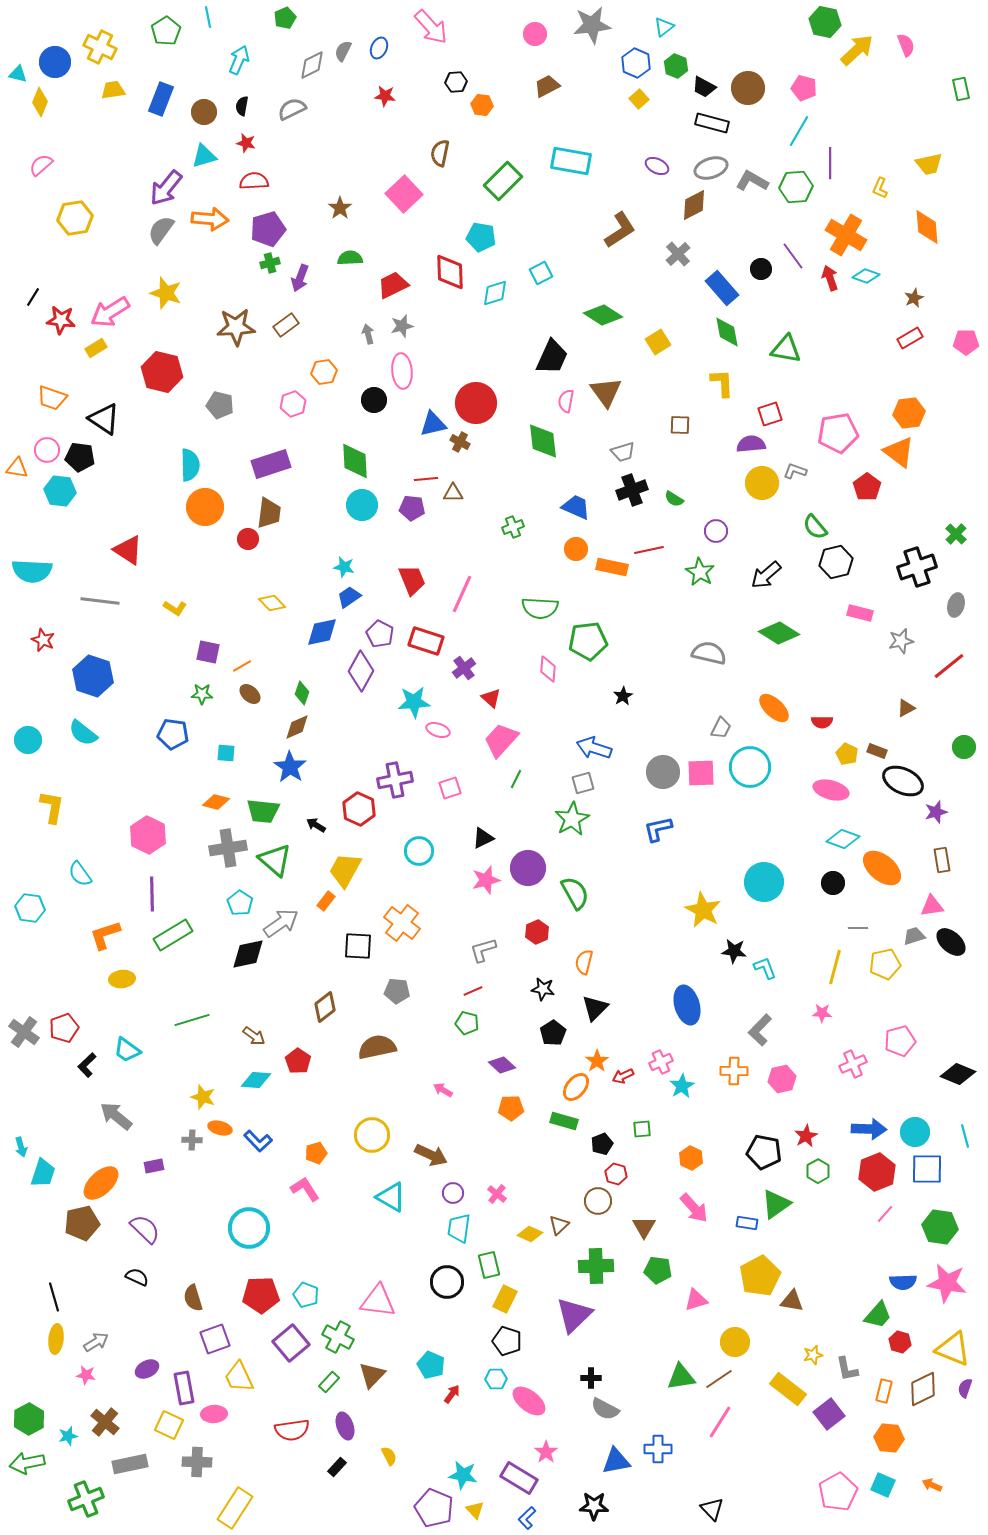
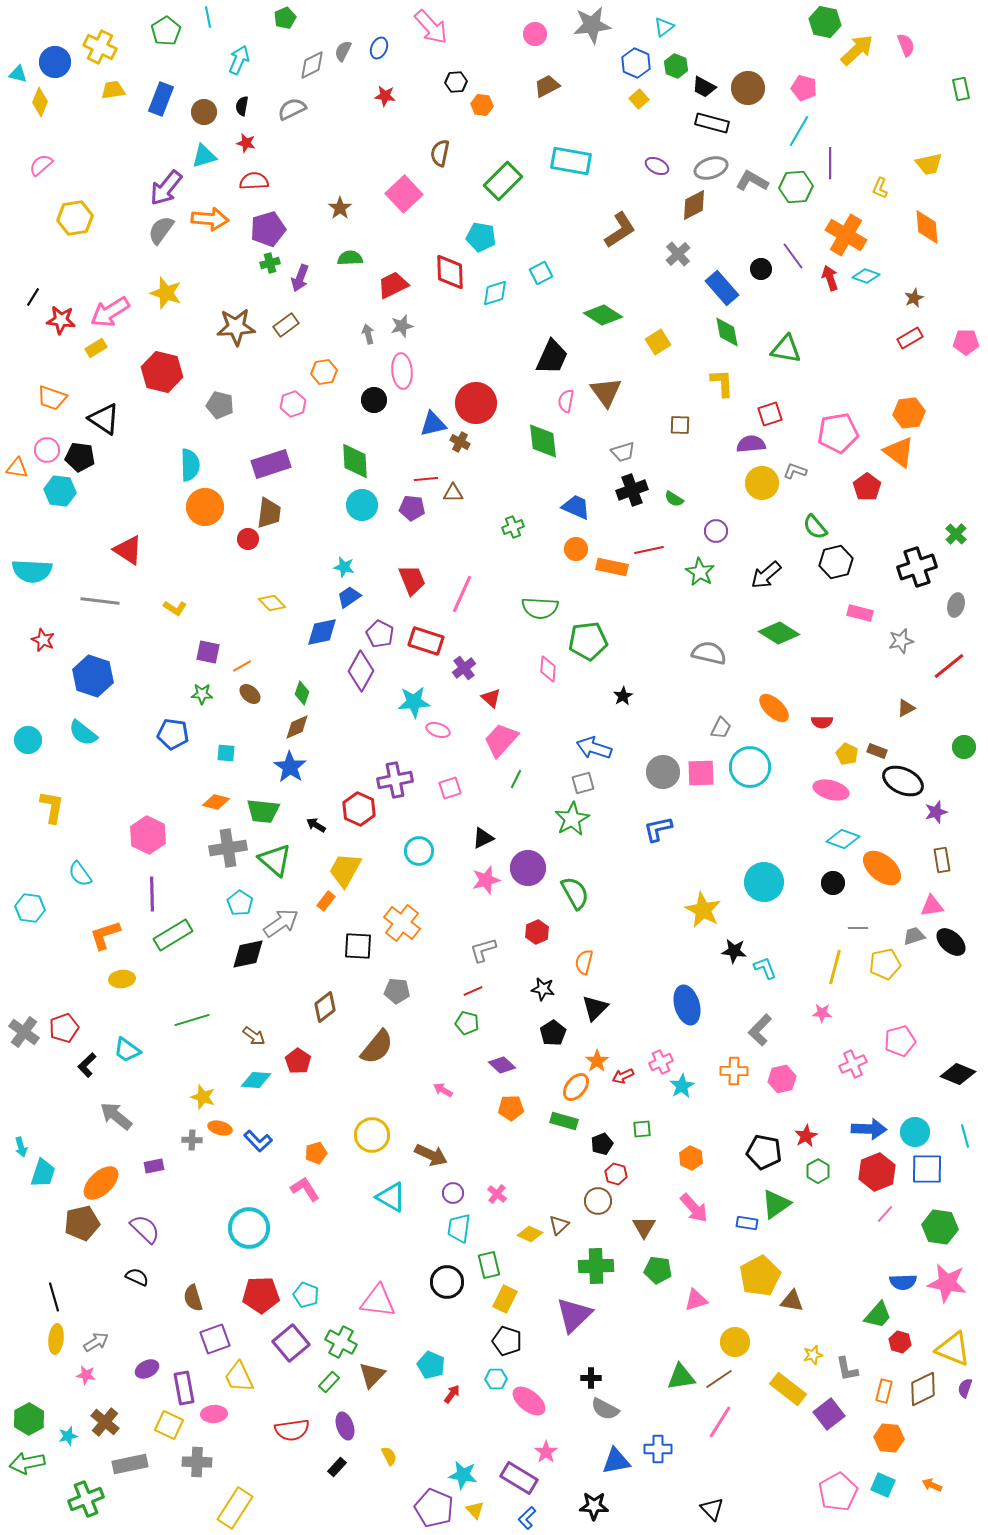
brown semicircle at (377, 1047): rotated 141 degrees clockwise
green cross at (338, 1337): moved 3 px right, 5 px down
